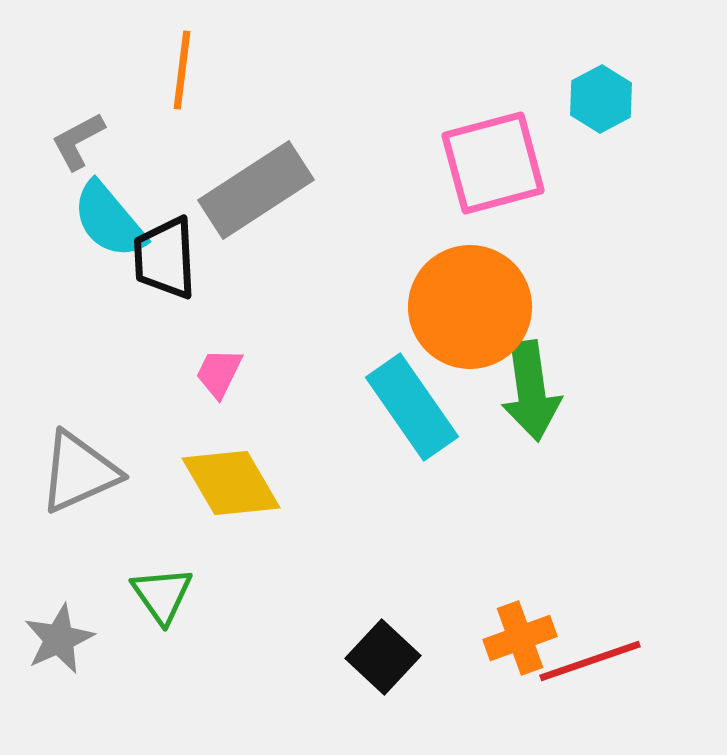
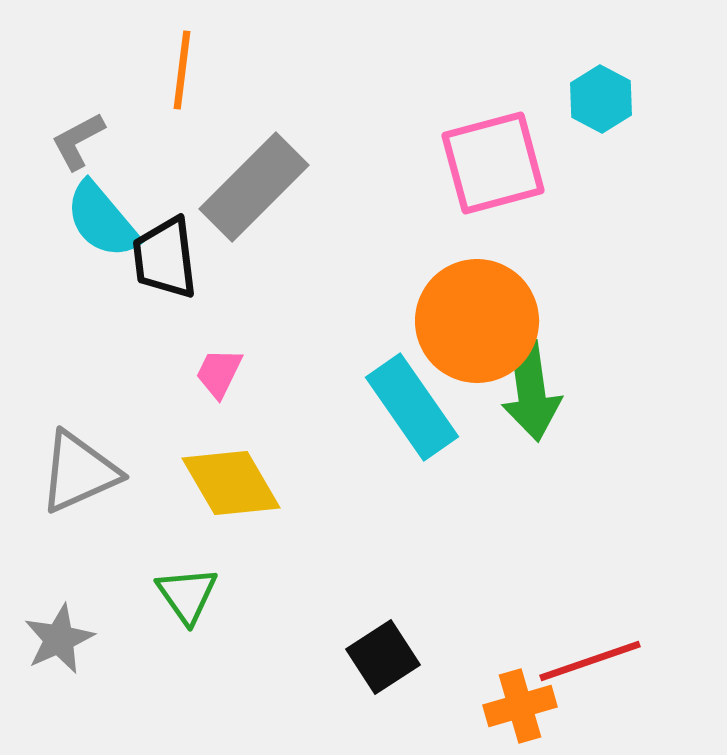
cyan hexagon: rotated 4 degrees counterclockwise
gray rectangle: moved 2 px left, 3 px up; rotated 12 degrees counterclockwise
cyan semicircle: moved 7 px left
black trapezoid: rotated 4 degrees counterclockwise
orange circle: moved 7 px right, 14 px down
green triangle: moved 25 px right
orange cross: moved 68 px down; rotated 4 degrees clockwise
black square: rotated 14 degrees clockwise
